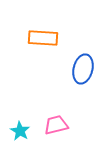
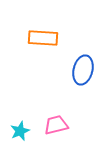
blue ellipse: moved 1 px down
cyan star: rotated 18 degrees clockwise
